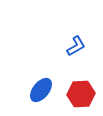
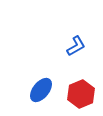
red hexagon: rotated 20 degrees counterclockwise
